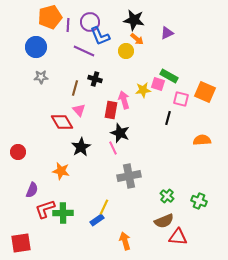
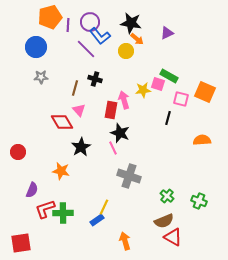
black star at (134, 20): moved 3 px left, 3 px down
blue L-shape at (100, 36): rotated 15 degrees counterclockwise
purple line at (84, 51): moved 2 px right, 2 px up; rotated 20 degrees clockwise
gray cross at (129, 176): rotated 30 degrees clockwise
red triangle at (178, 237): moved 5 px left; rotated 24 degrees clockwise
